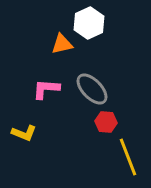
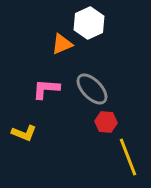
orange triangle: rotated 10 degrees counterclockwise
